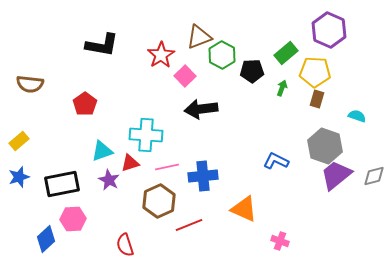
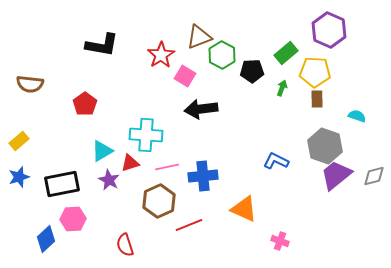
pink square: rotated 15 degrees counterclockwise
brown rectangle: rotated 18 degrees counterclockwise
cyan triangle: rotated 10 degrees counterclockwise
